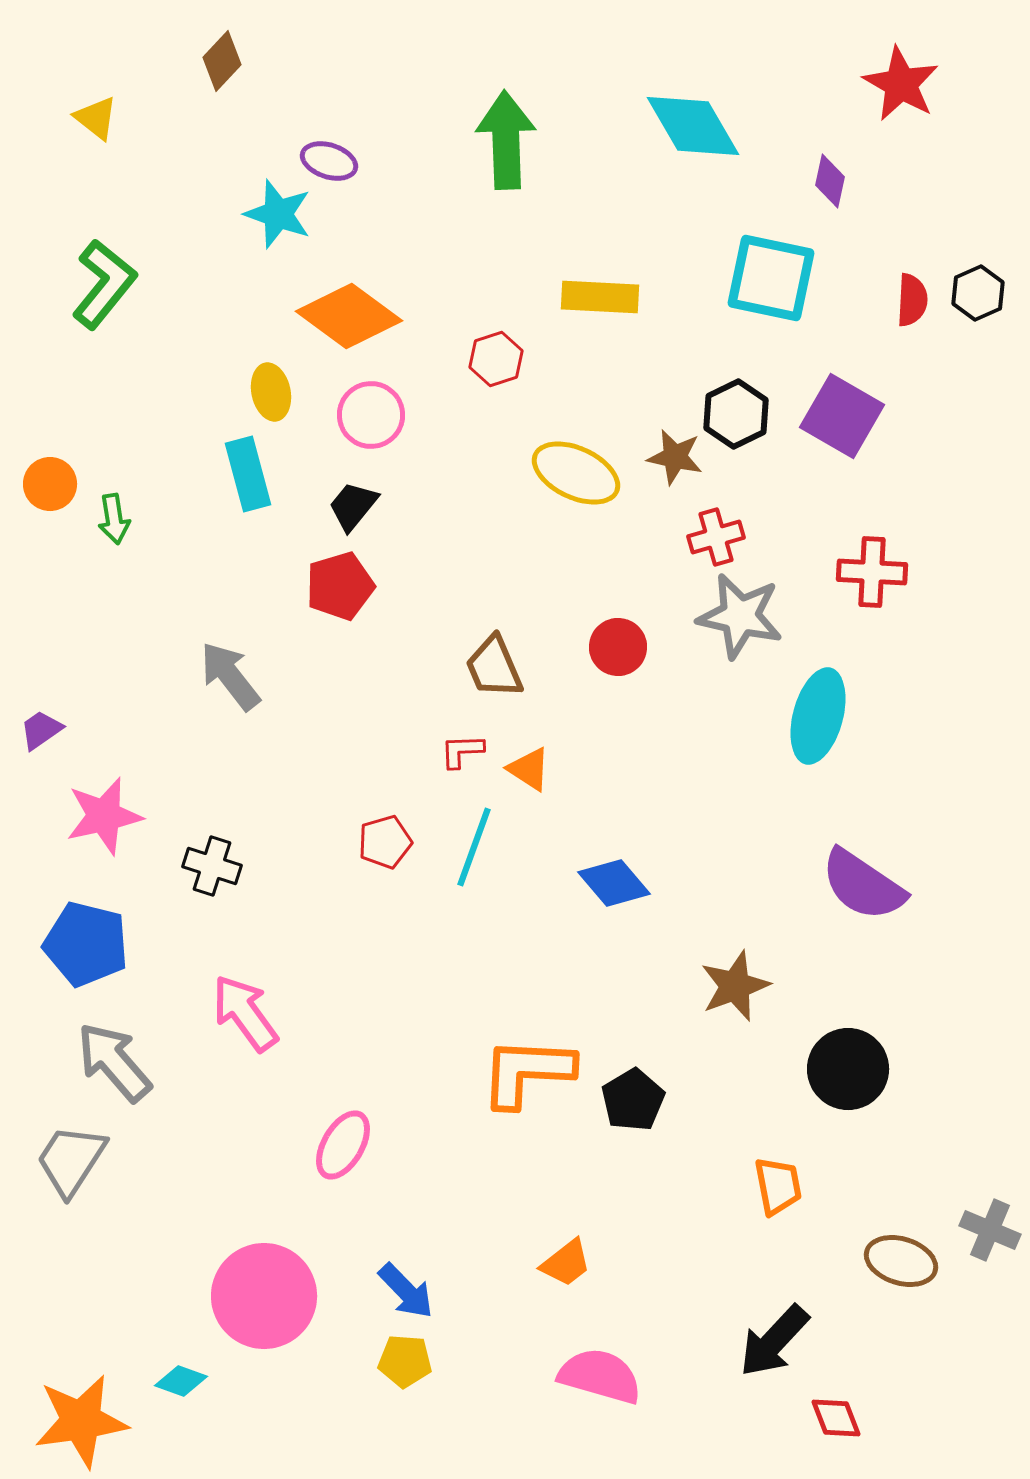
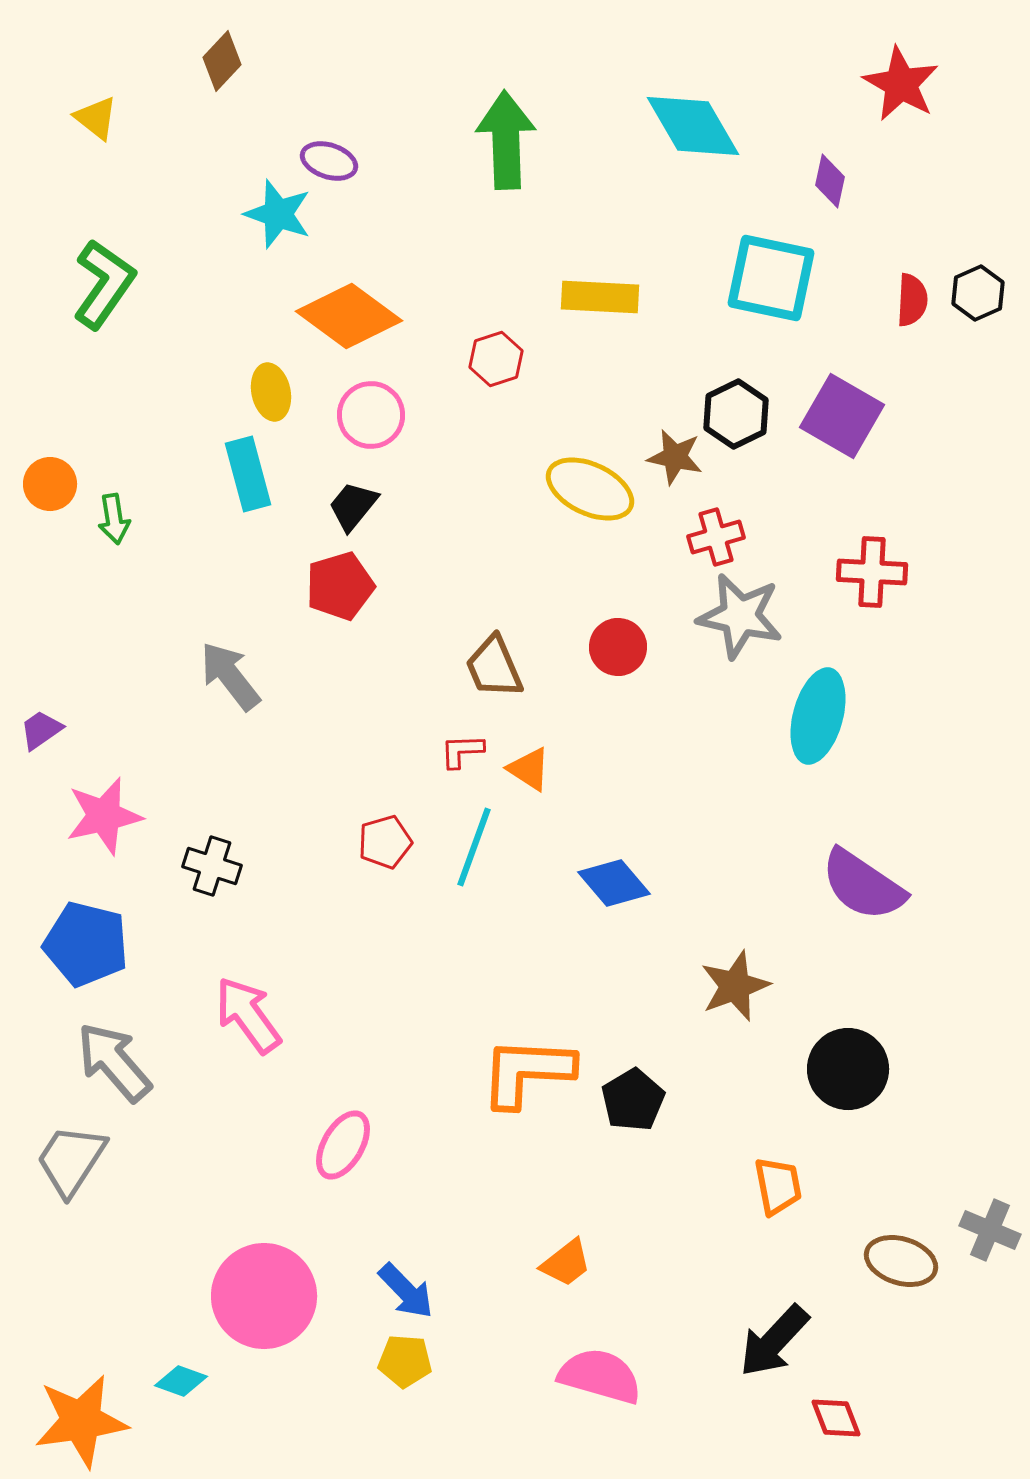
green L-shape at (104, 284): rotated 4 degrees counterclockwise
yellow ellipse at (576, 473): moved 14 px right, 16 px down
pink arrow at (245, 1013): moved 3 px right, 2 px down
